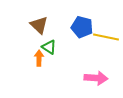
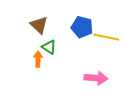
orange arrow: moved 1 px left, 1 px down
